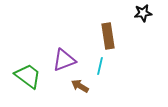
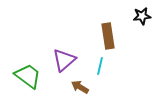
black star: moved 1 px left, 3 px down
purple triangle: rotated 20 degrees counterclockwise
brown arrow: moved 1 px down
